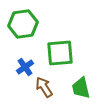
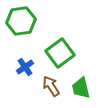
green hexagon: moved 2 px left, 3 px up
green square: rotated 32 degrees counterclockwise
brown arrow: moved 7 px right, 1 px up
